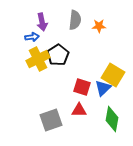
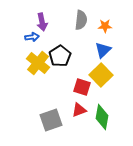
gray semicircle: moved 6 px right
orange star: moved 6 px right
black pentagon: moved 2 px right, 1 px down
yellow cross: moved 4 px down; rotated 25 degrees counterclockwise
yellow square: moved 12 px left; rotated 15 degrees clockwise
blue triangle: moved 38 px up
red triangle: rotated 21 degrees counterclockwise
green diamond: moved 10 px left, 2 px up
